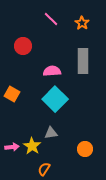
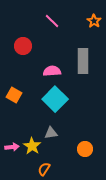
pink line: moved 1 px right, 2 px down
orange star: moved 12 px right, 2 px up
orange square: moved 2 px right, 1 px down
